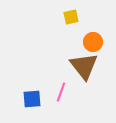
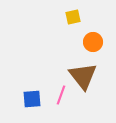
yellow square: moved 2 px right
brown triangle: moved 1 px left, 10 px down
pink line: moved 3 px down
